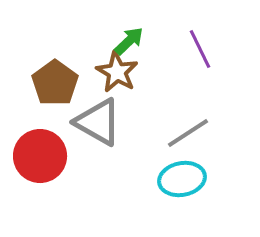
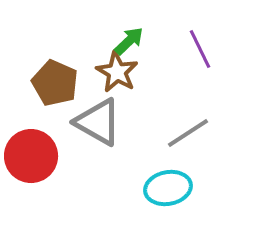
brown pentagon: rotated 12 degrees counterclockwise
red circle: moved 9 px left
cyan ellipse: moved 14 px left, 9 px down
